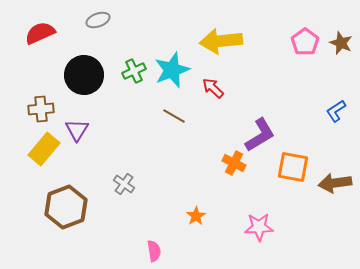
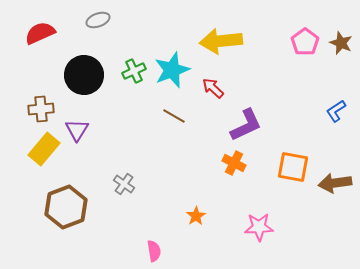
purple L-shape: moved 14 px left, 10 px up; rotated 6 degrees clockwise
